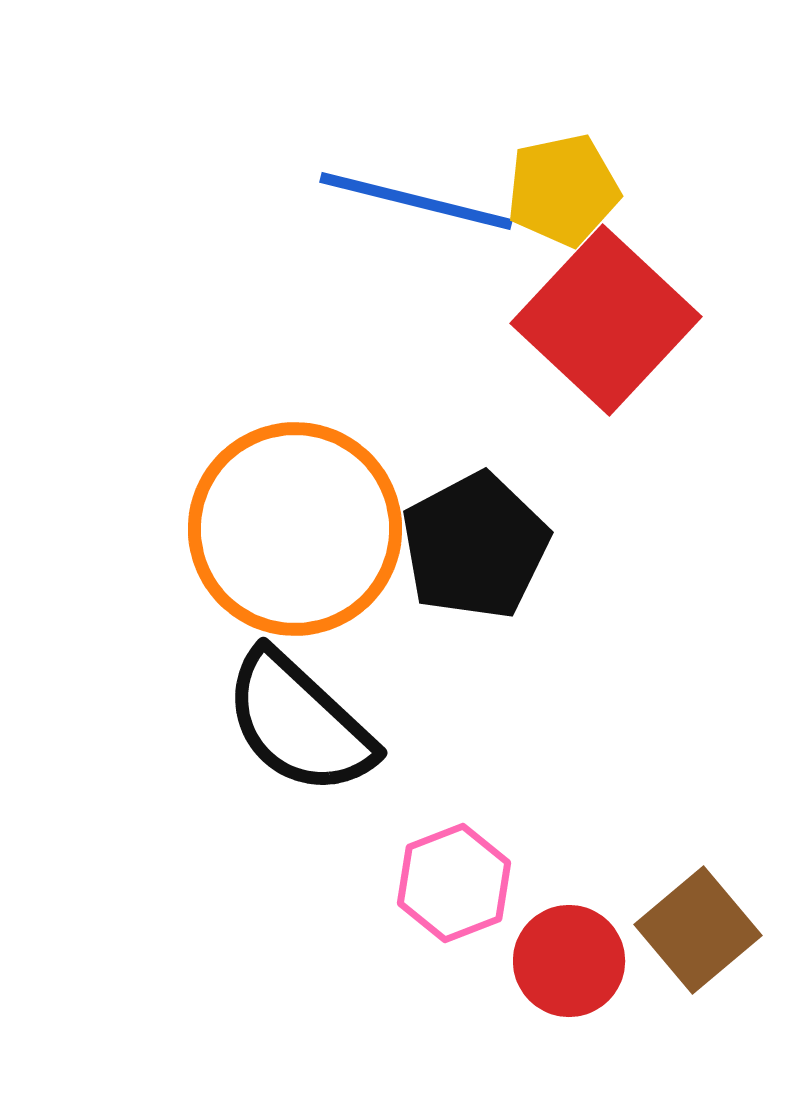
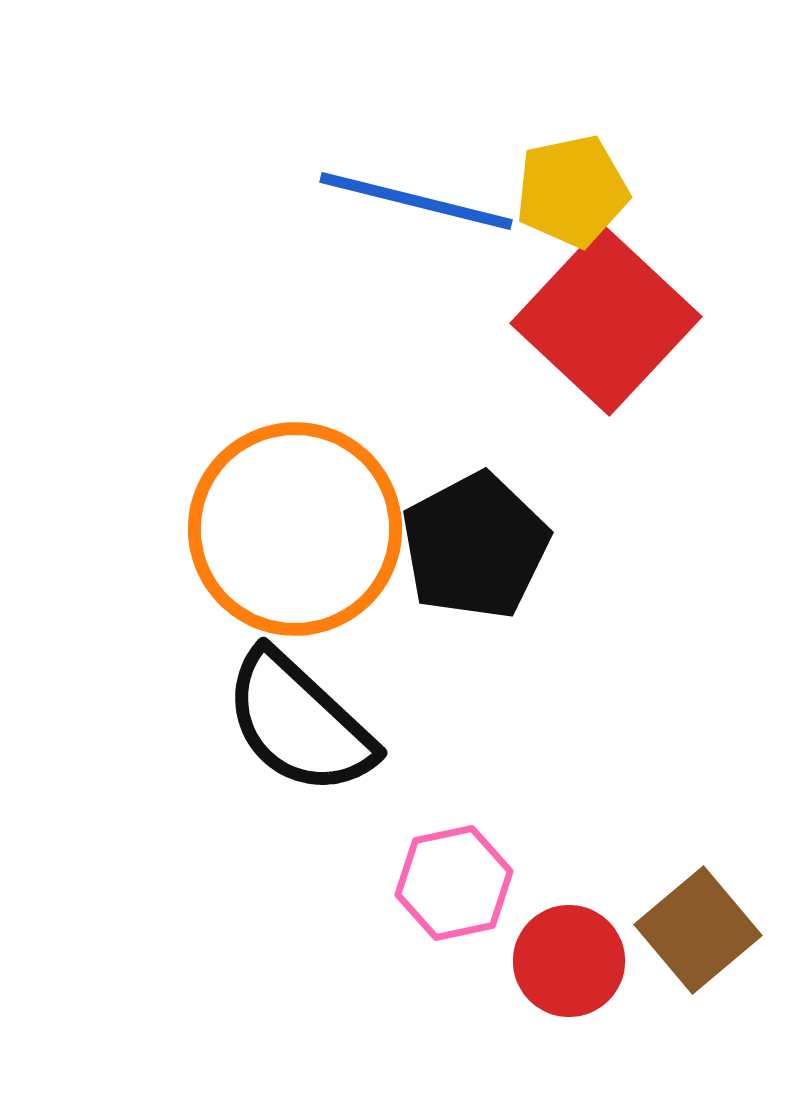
yellow pentagon: moved 9 px right, 1 px down
pink hexagon: rotated 9 degrees clockwise
